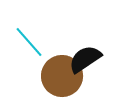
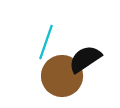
cyan line: moved 17 px right; rotated 60 degrees clockwise
